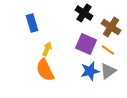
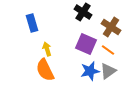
black cross: moved 1 px left, 1 px up
yellow arrow: rotated 40 degrees counterclockwise
